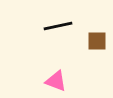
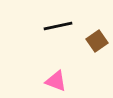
brown square: rotated 35 degrees counterclockwise
